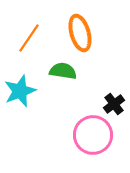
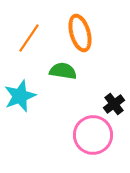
cyan star: moved 5 px down
